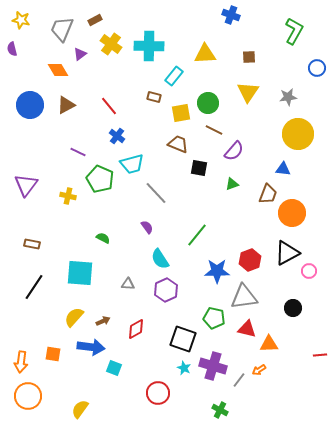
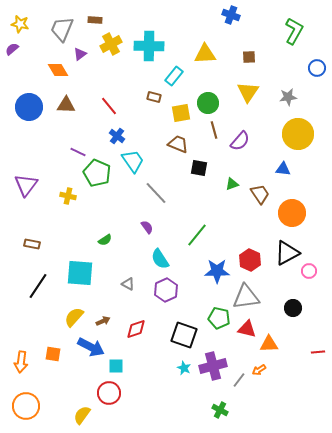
yellow star at (21, 20): moved 1 px left, 4 px down
brown rectangle at (95, 20): rotated 32 degrees clockwise
yellow cross at (111, 44): rotated 25 degrees clockwise
purple semicircle at (12, 49): rotated 64 degrees clockwise
blue circle at (30, 105): moved 1 px left, 2 px down
brown triangle at (66, 105): rotated 30 degrees clockwise
brown line at (214, 130): rotated 48 degrees clockwise
purple semicircle at (234, 151): moved 6 px right, 10 px up
cyan trapezoid at (132, 164): moved 1 px right, 3 px up; rotated 110 degrees counterclockwise
green pentagon at (100, 179): moved 3 px left, 6 px up
brown trapezoid at (268, 194): moved 8 px left; rotated 55 degrees counterclockwise
green semicircle at (103, 238): moved 2 px right, 2 px down; rotated 120 degrees clockwise
red hexagon at (250, 260): rotated 15 degrees counterclockwise
gray triangle at (128, 284): rotated 24 degrees clockwise
black line at (34, 287): moved 4 px right, 1 px up
gray triangle at (244, 297): moved 2 px right
green pentagon at (214, 318): moved 5 px right
red diamond at (136, 329): rotated 10 degrees clockwise
black square at (183, 339): moved 1 px right, 4 px up
blue arrow at (91, 347): rotated 20 degrees clockwise
red line at (320, 355): moved 2 px left, 3 px up
purple cross at (213, 366): rotated 32 degrees counterclockwise
cyan square at (114, 368): moved 2 px right, 2 px up; rotated 21 degrees counterclockwise
red circle at (158, 393): moved 49 px left
orange circle at (28, 396): moved 2 px left, 10 px down
yellow semicircle at (80, 409): moved 2 px right, 6 px down
